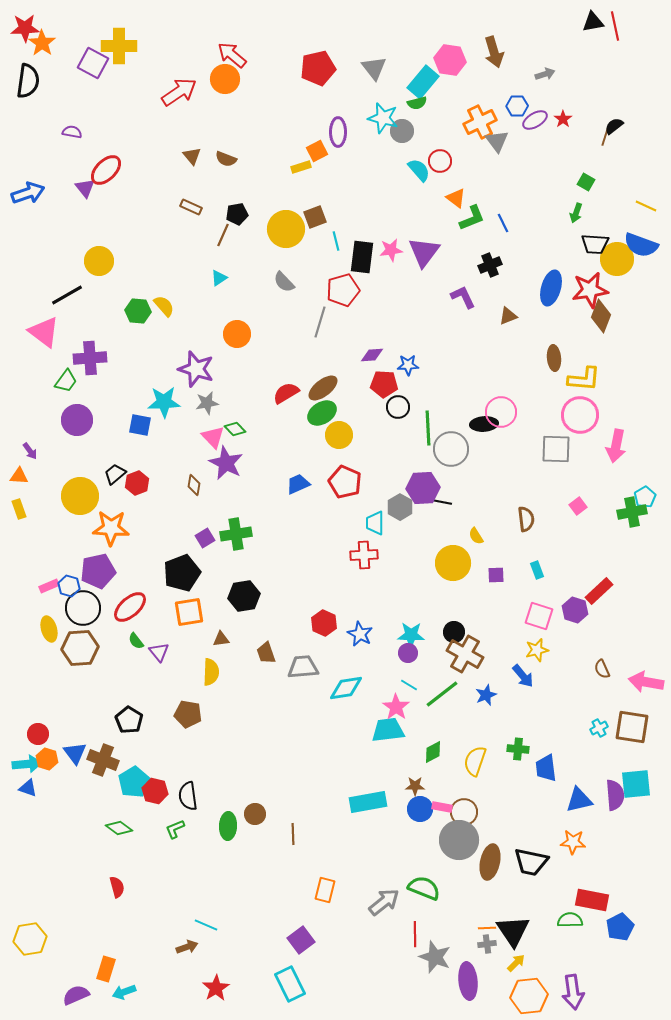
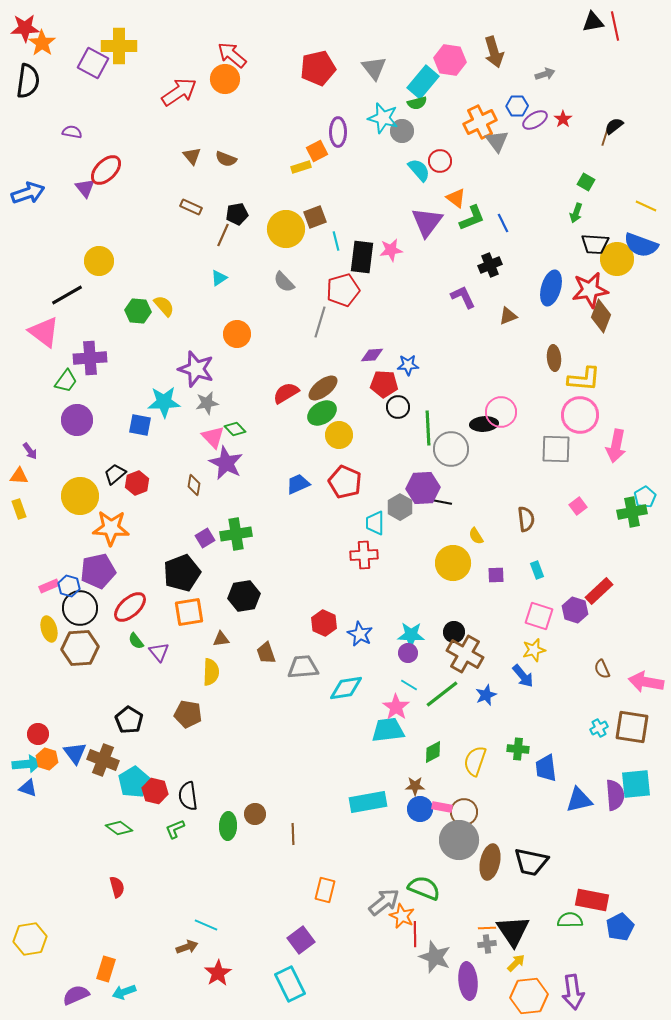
purple triangle at (424, 252): moved 3 px right, 30 px up
black circle at (83, 608): moved 3 px left
yellow star at (537, 650): moved 3 px left
orange star at (573, 842): moved 171 px left, 74 px down; rotated 20 degrees clockwise
red star at (216, 988): moved 2 px right, 15 px up
